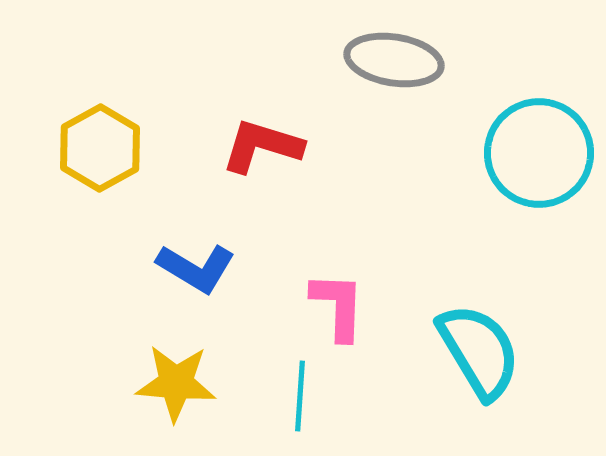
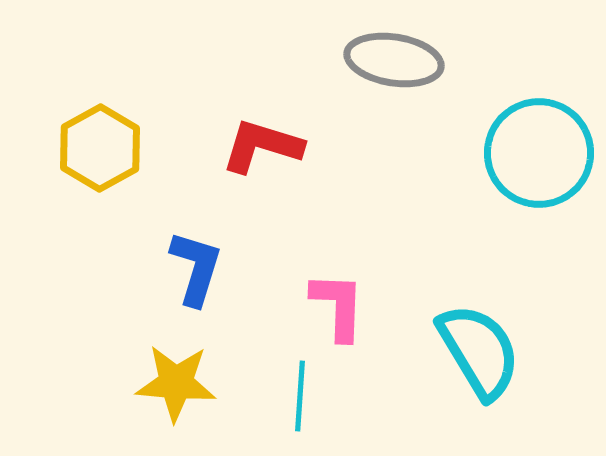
blue L-shape: rotated 104 degrees counterclockwise
